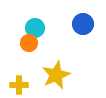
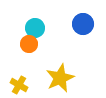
orange circle: moved 1 px down
yellow star: moved 4 px right, 3 px down
yellow cross: rotated 30 degrees clockwise
